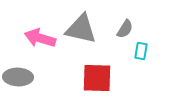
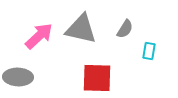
pink arrow: moved 1 px left, 2 px up; rotated 120 degrees clockwise
cyan rectangle: moved 8 px right
